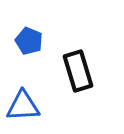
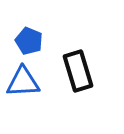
blue triangle: moved 24 px up
